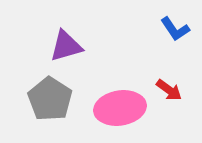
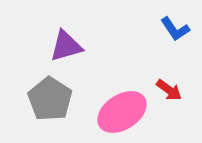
pink ellipse: moved 2 px right, 4 px down; rotated 24 degrees counterclockwise
